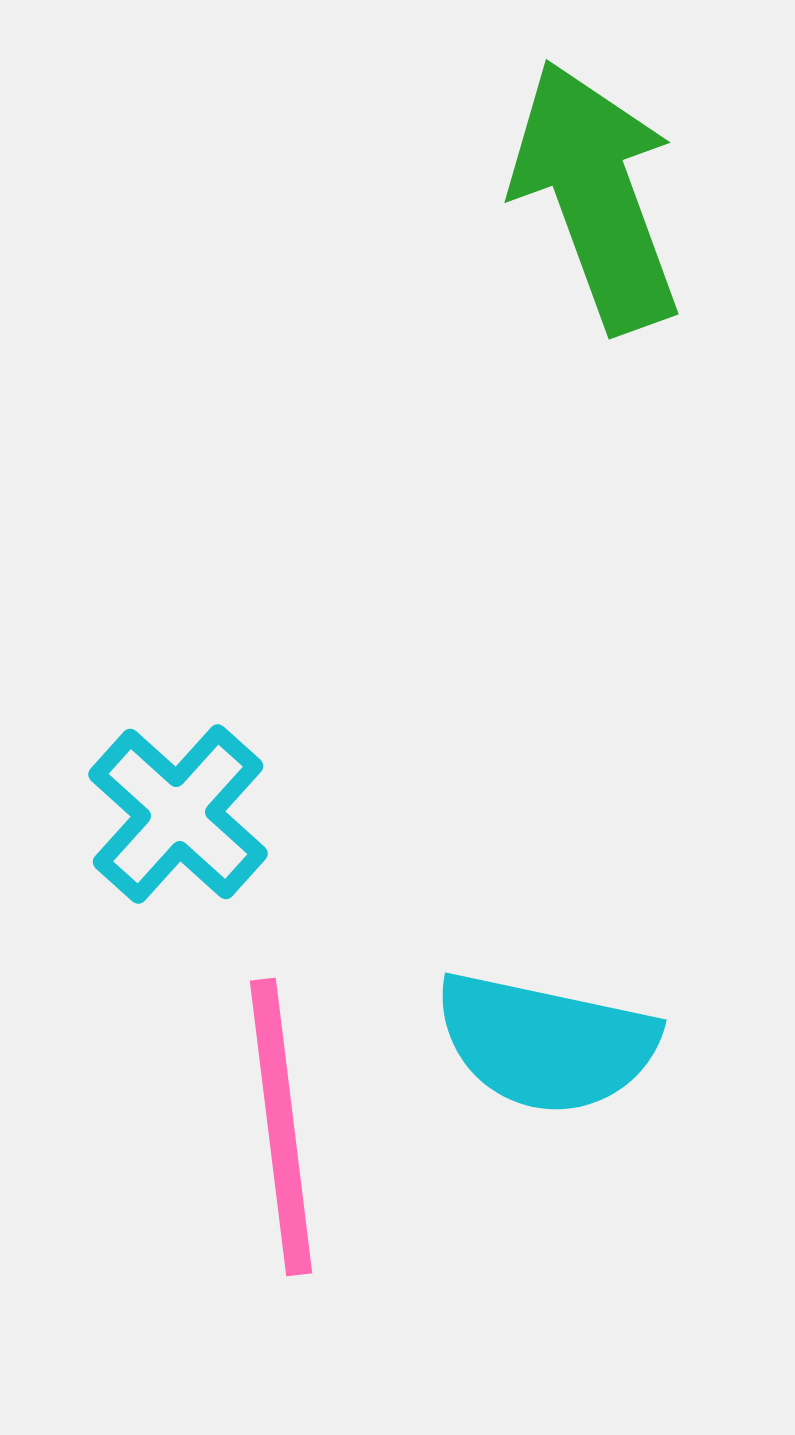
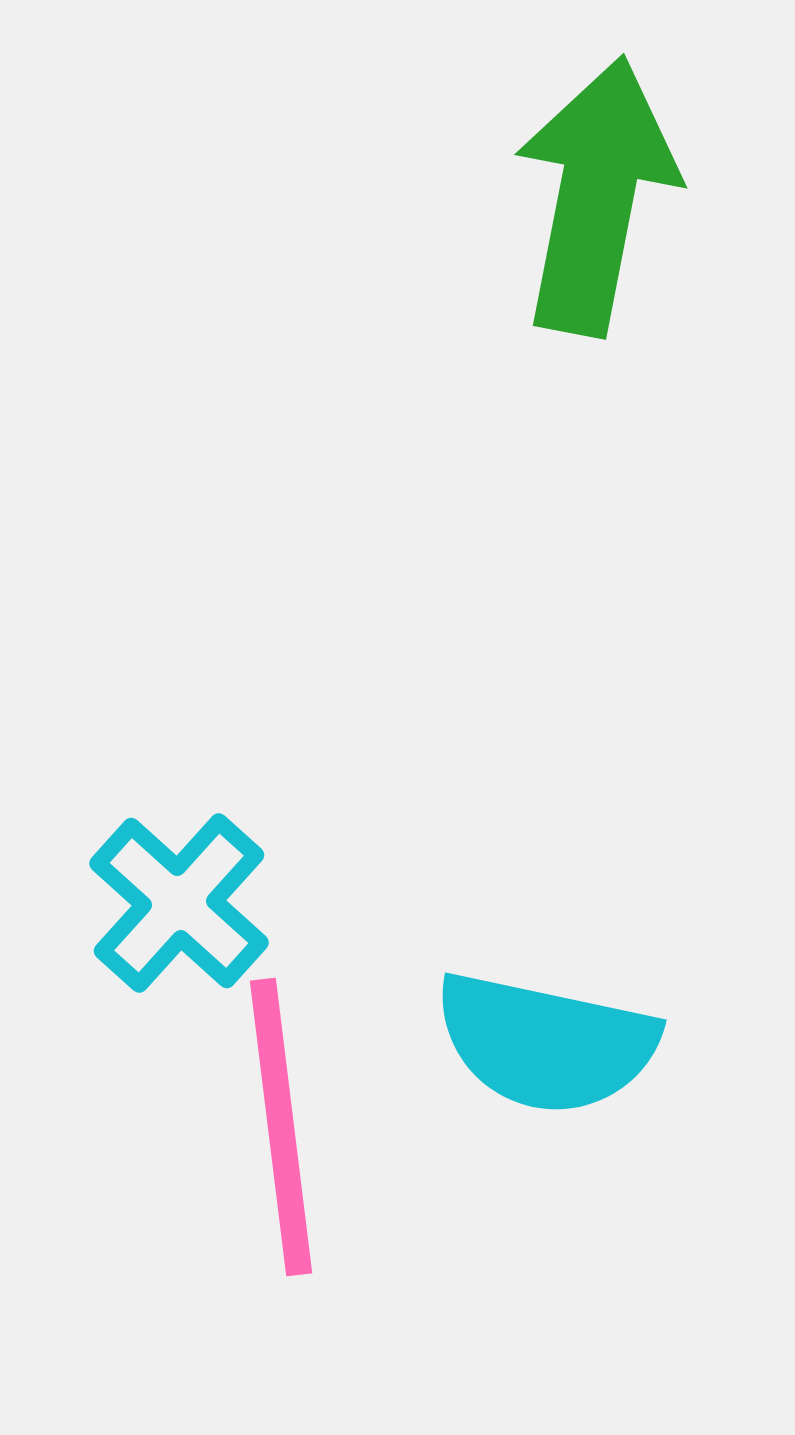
green arrow: rotated 31 degrees clockwise
cyan cross: moved 1 px right, 89 px down
